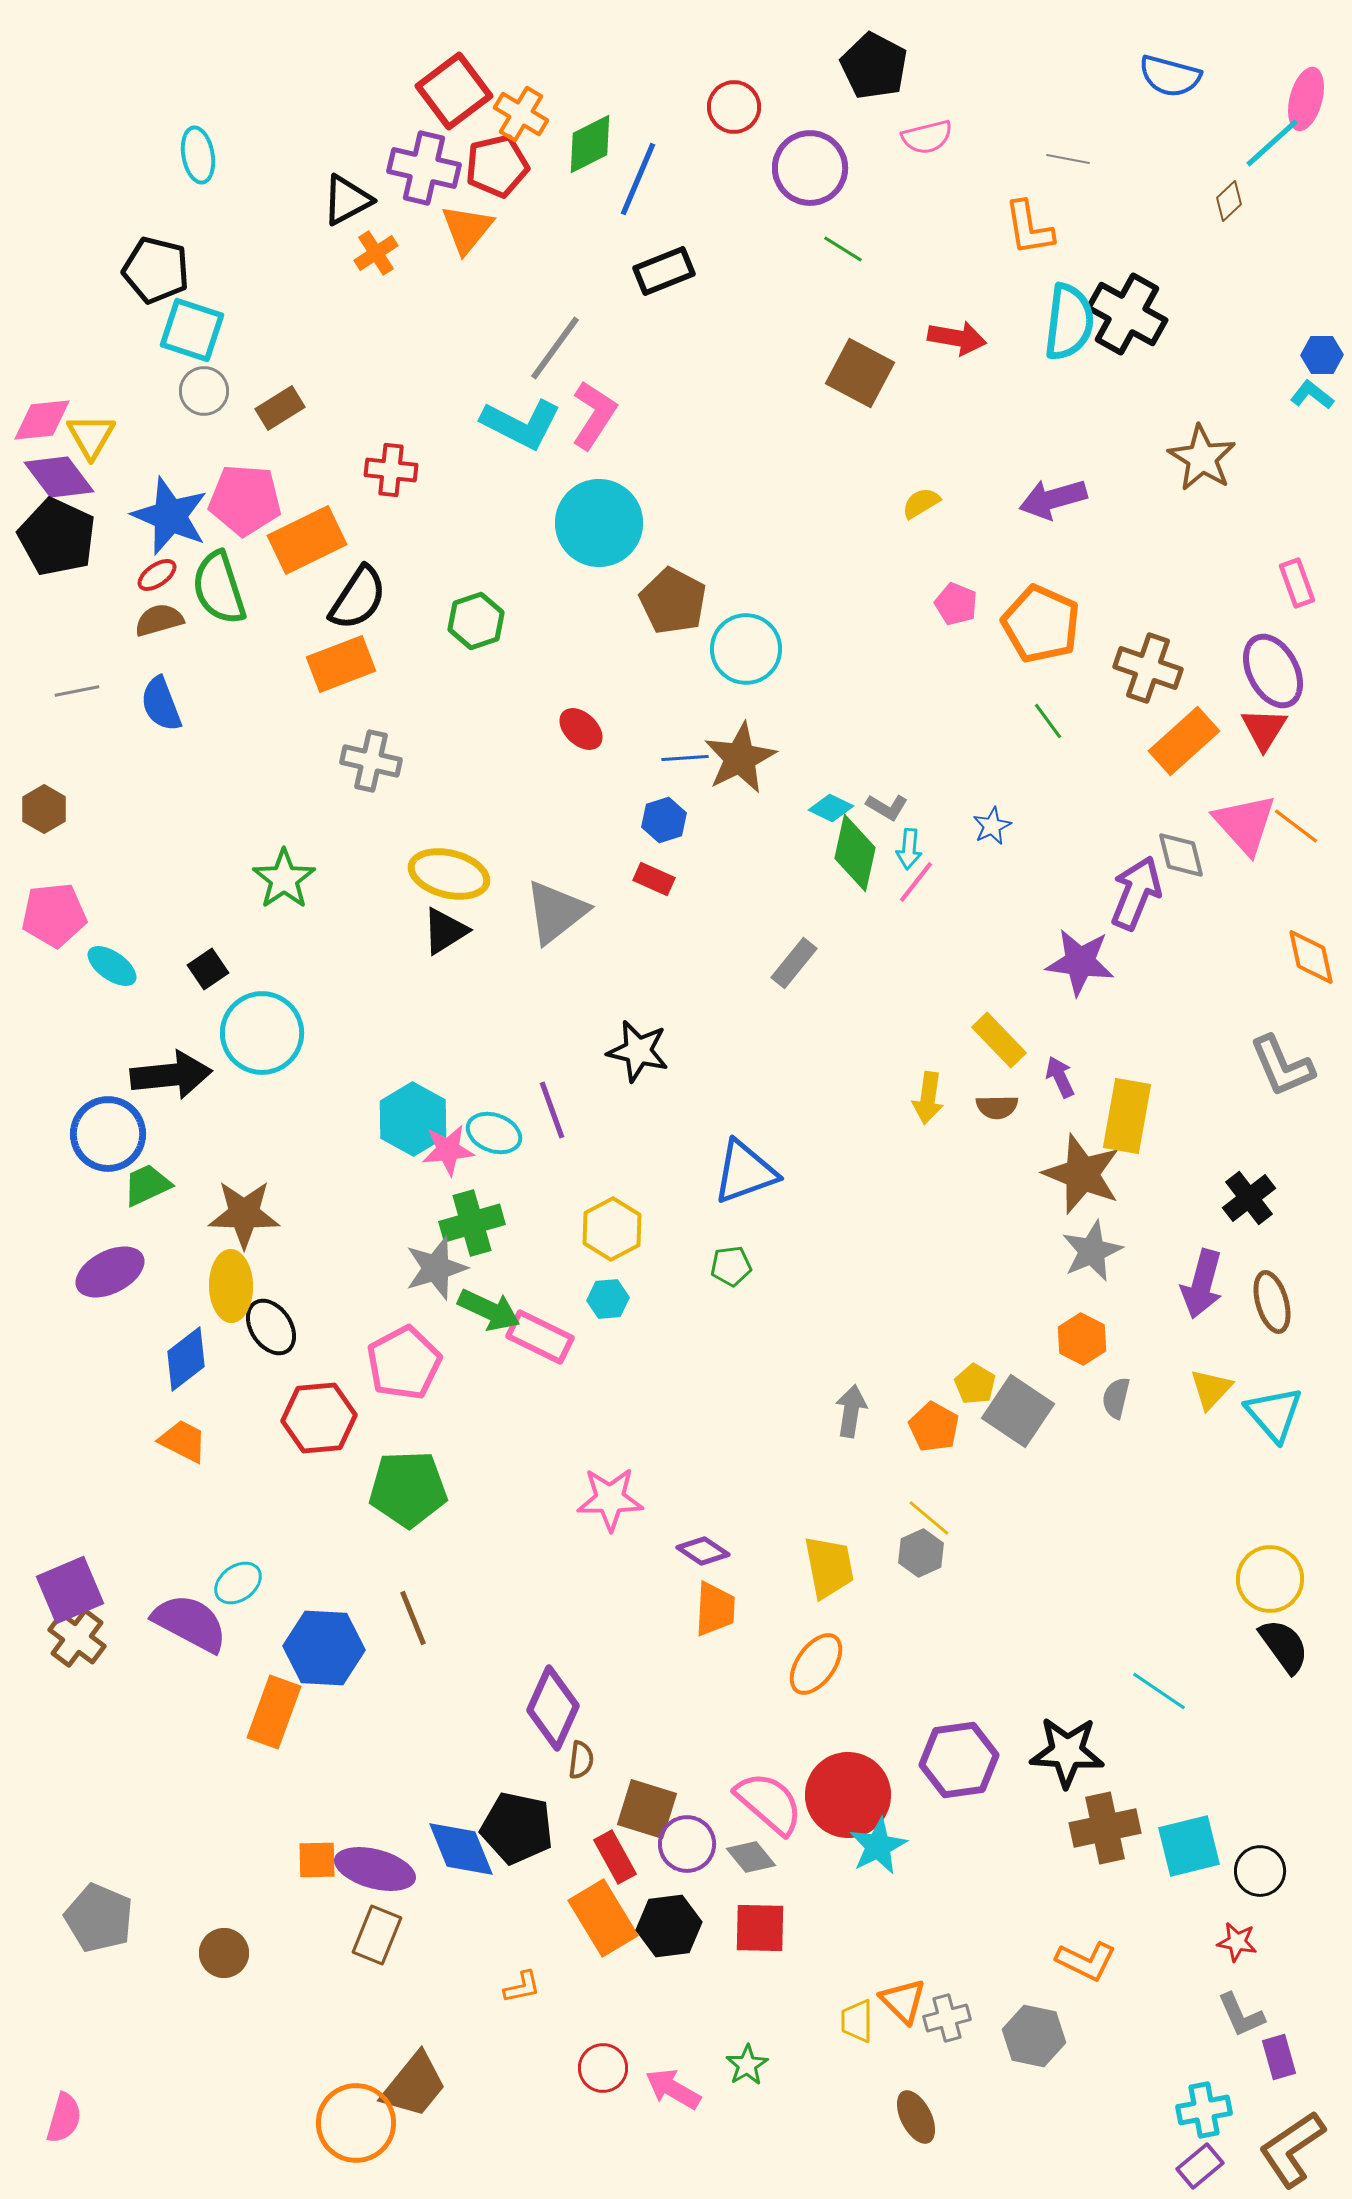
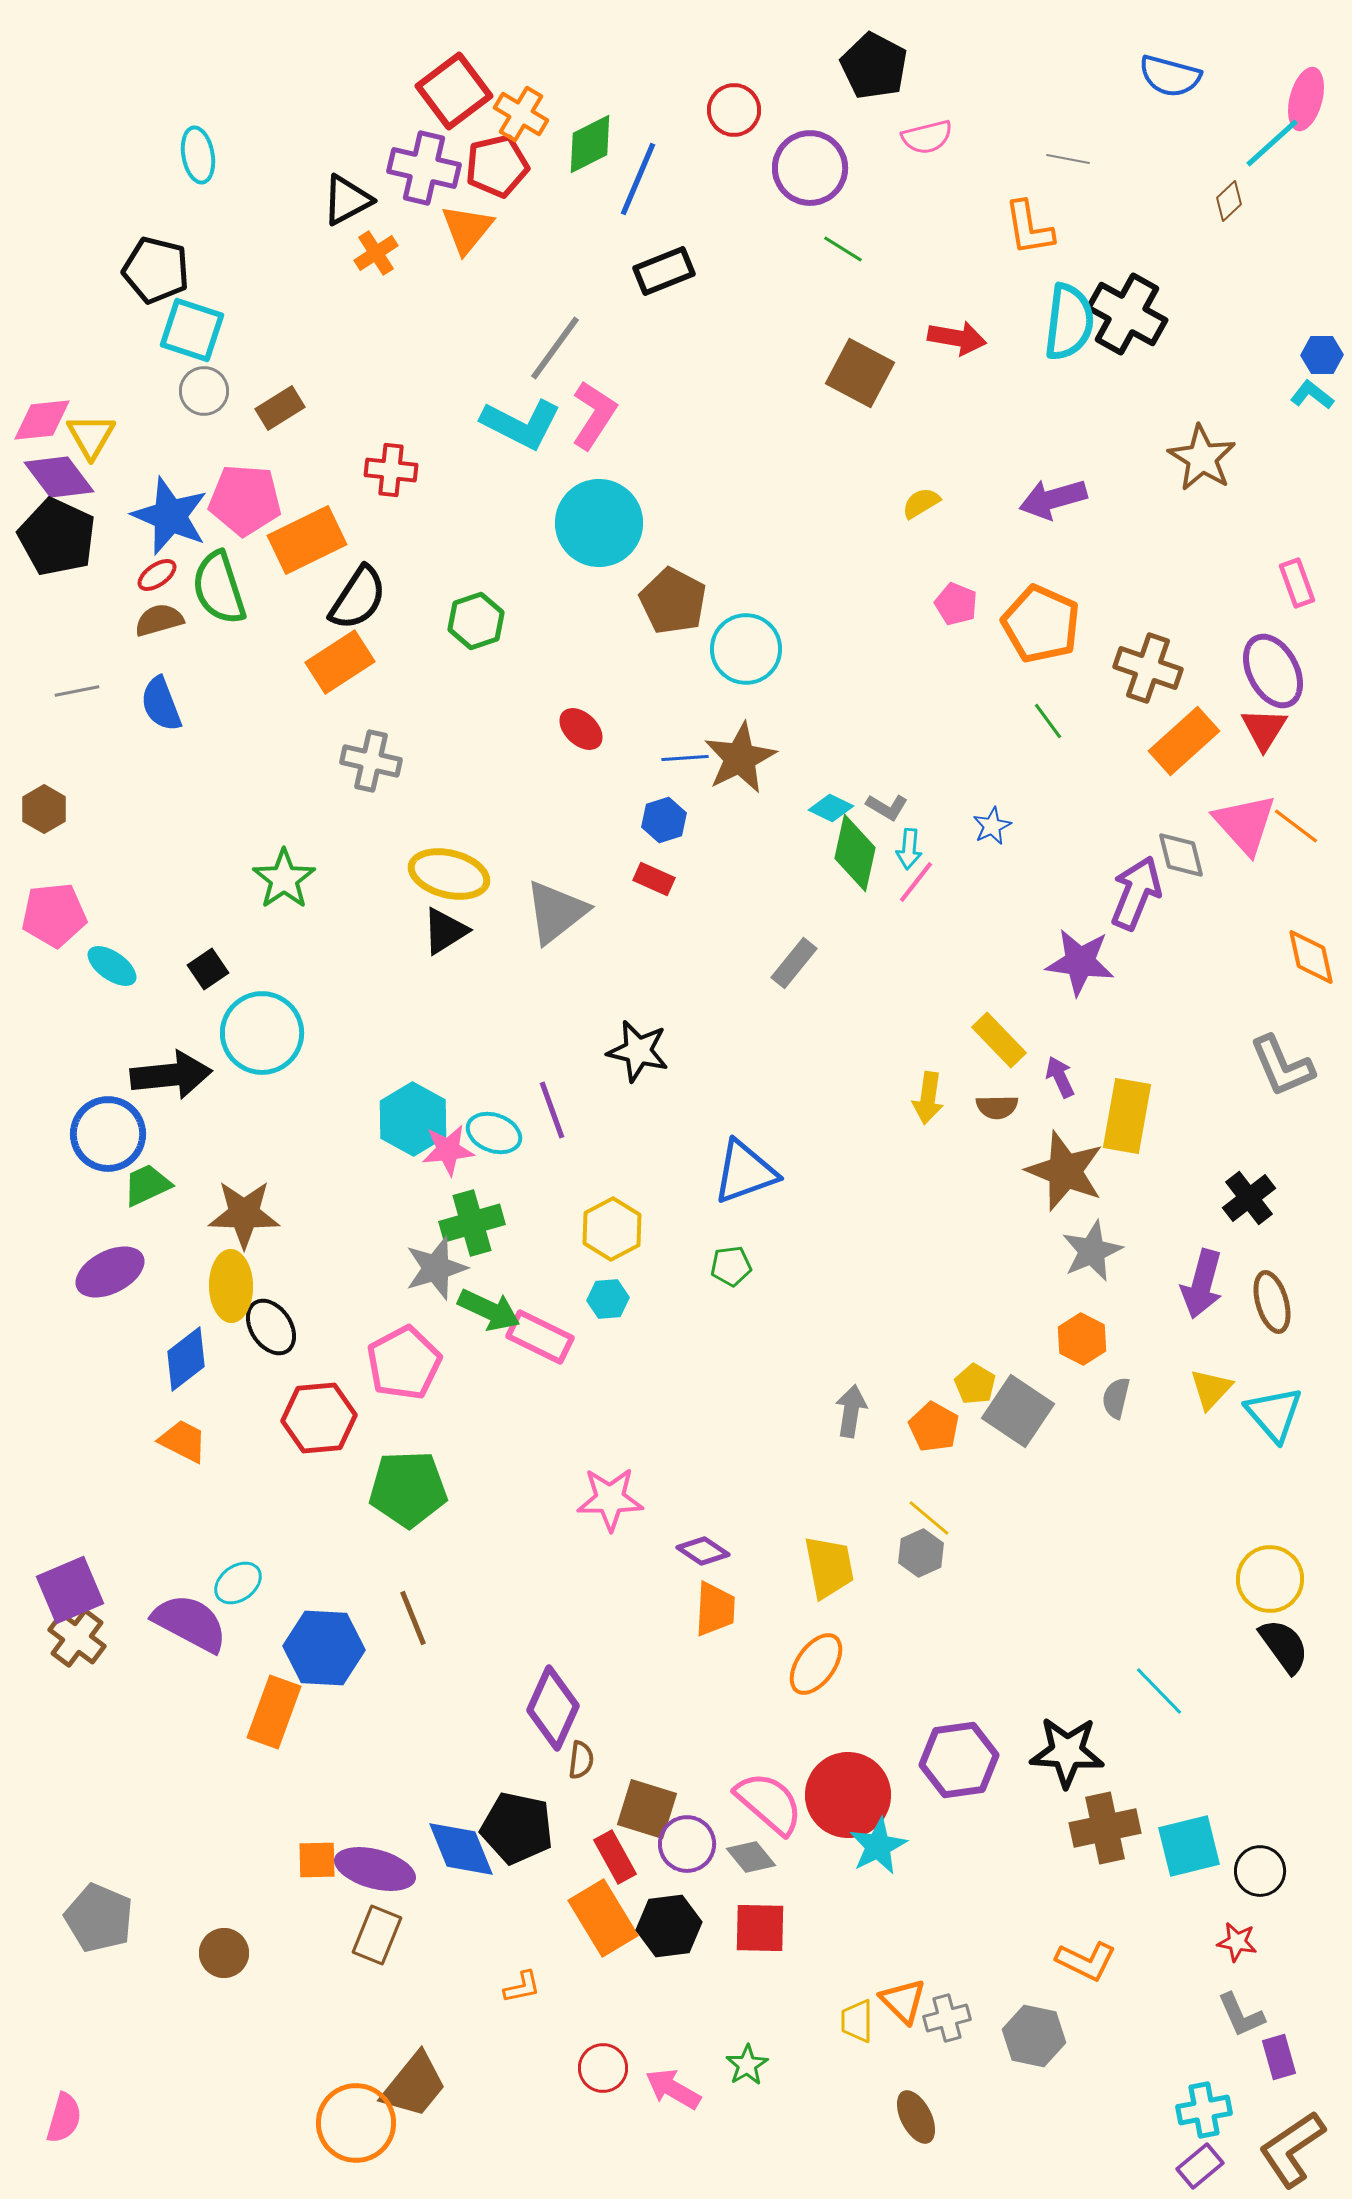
red circle at (734, 107): moved 3 px down
orange rectangle at (341, 664): moved 1 px left, 2 px up; rotated 12 degrees counterclockwise
brown star at (1082, 1174): moved 17 px left, 3 px up
cyan line at (1159, 1691): rotated 12 degrees clockwise
